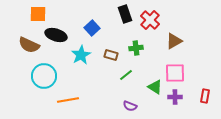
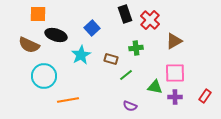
brown rectangle: moved 4 px down
green triangle: rotated 21 degrees counterclockwise
red rectangle: rotated 24 degrees clockwise
